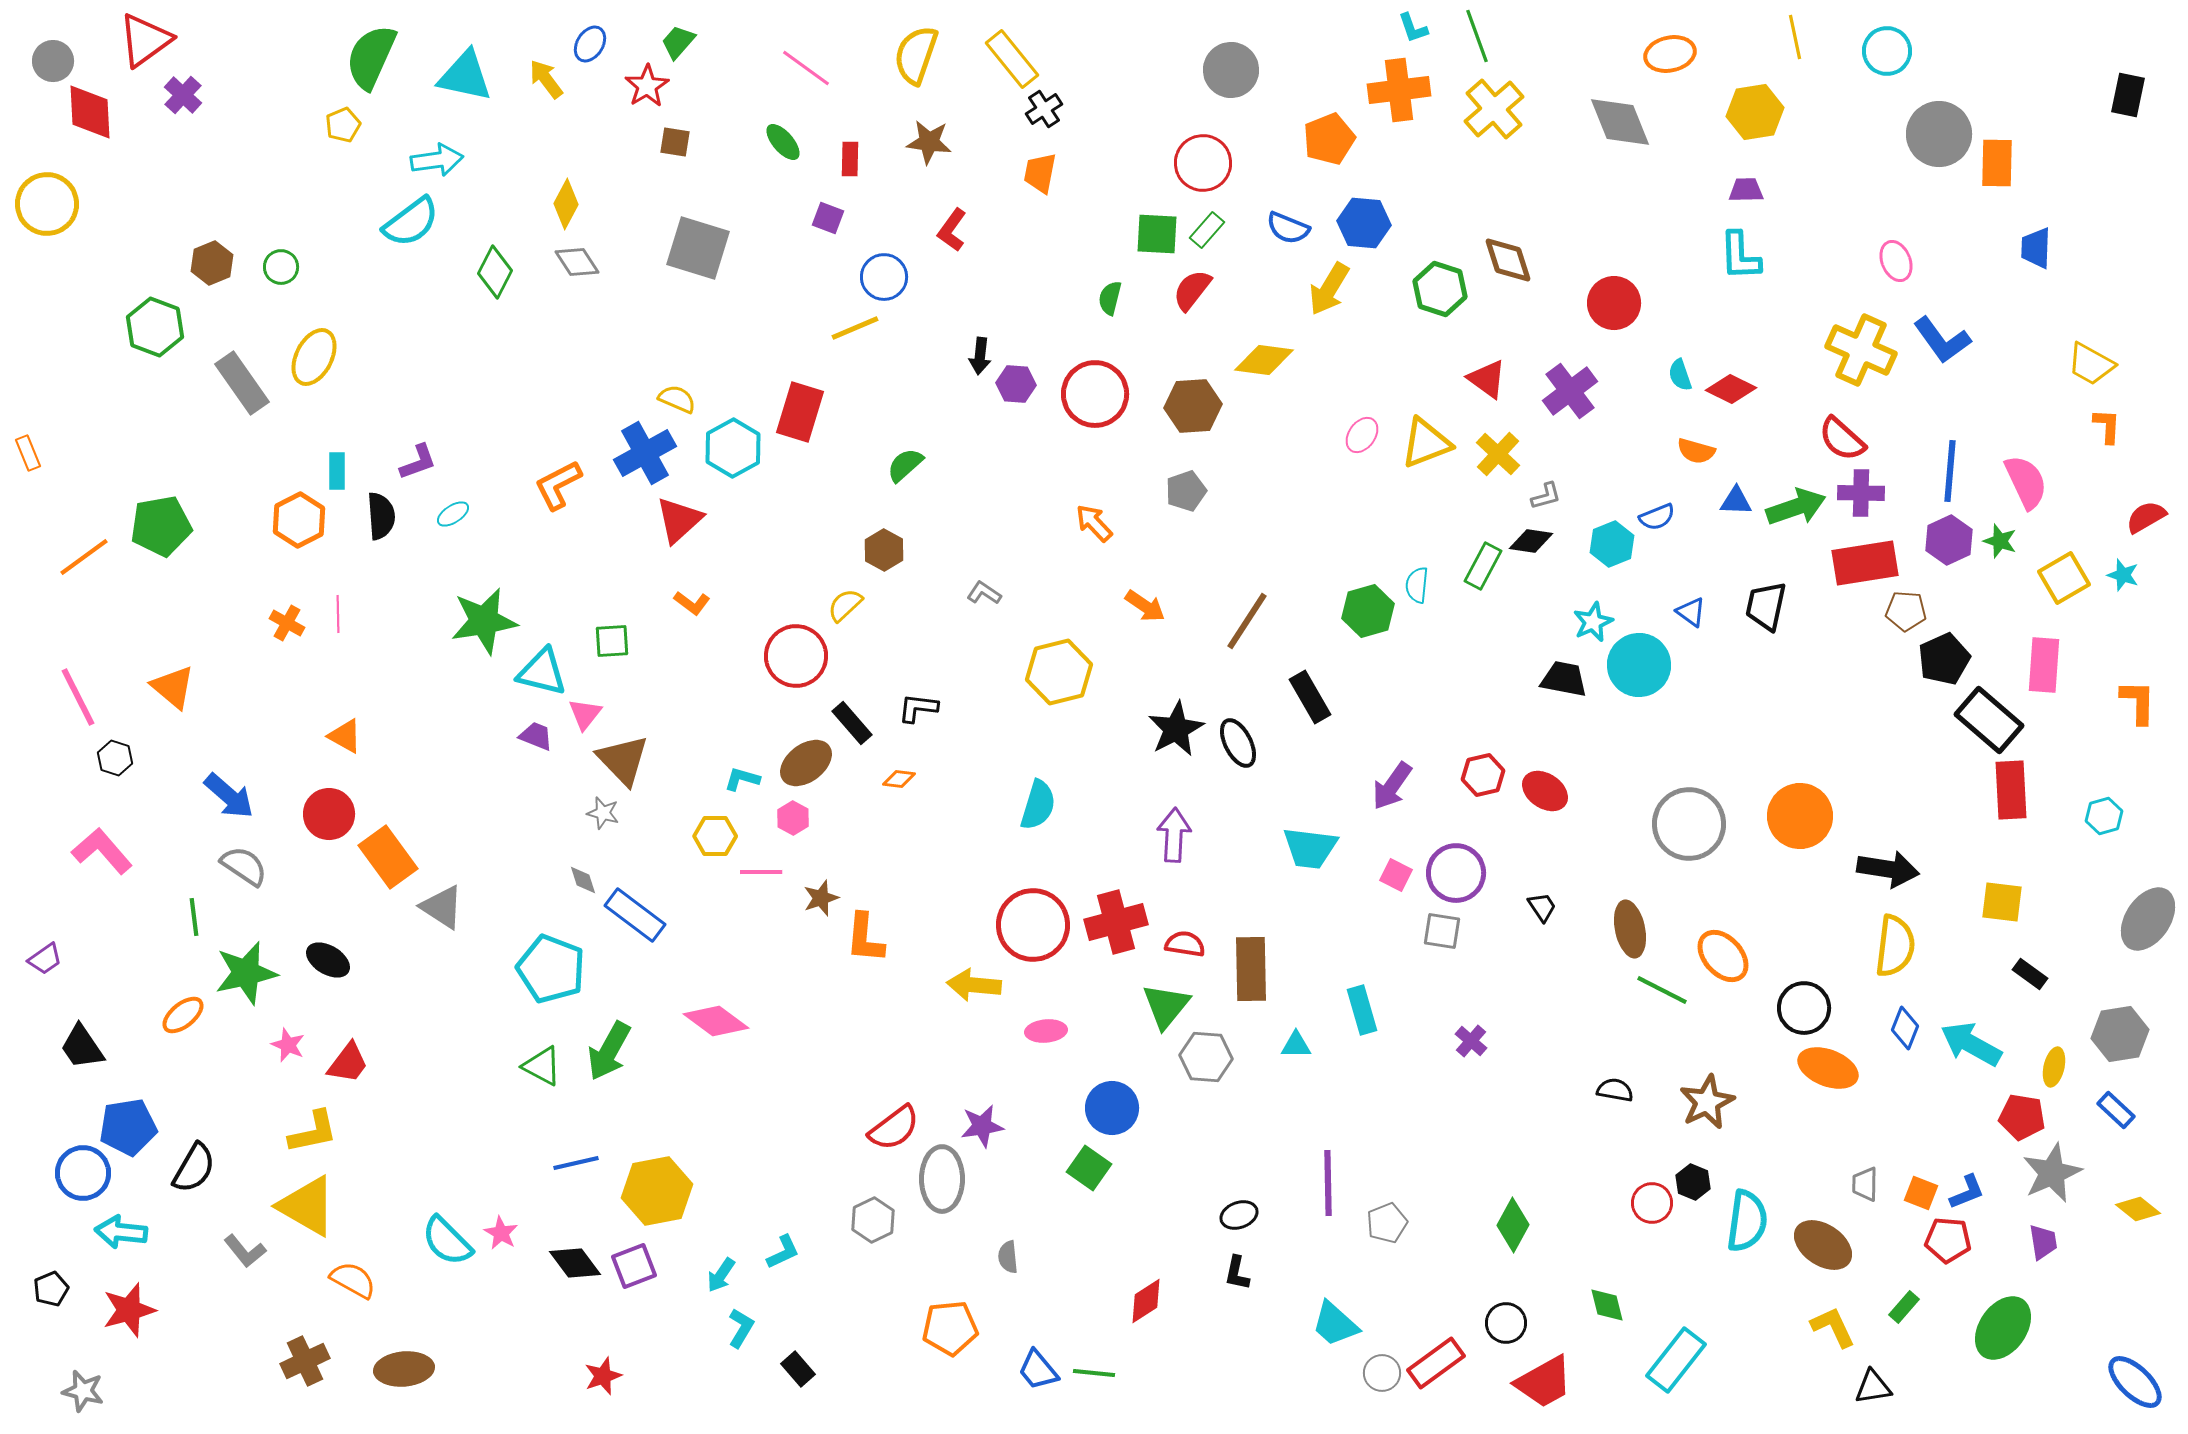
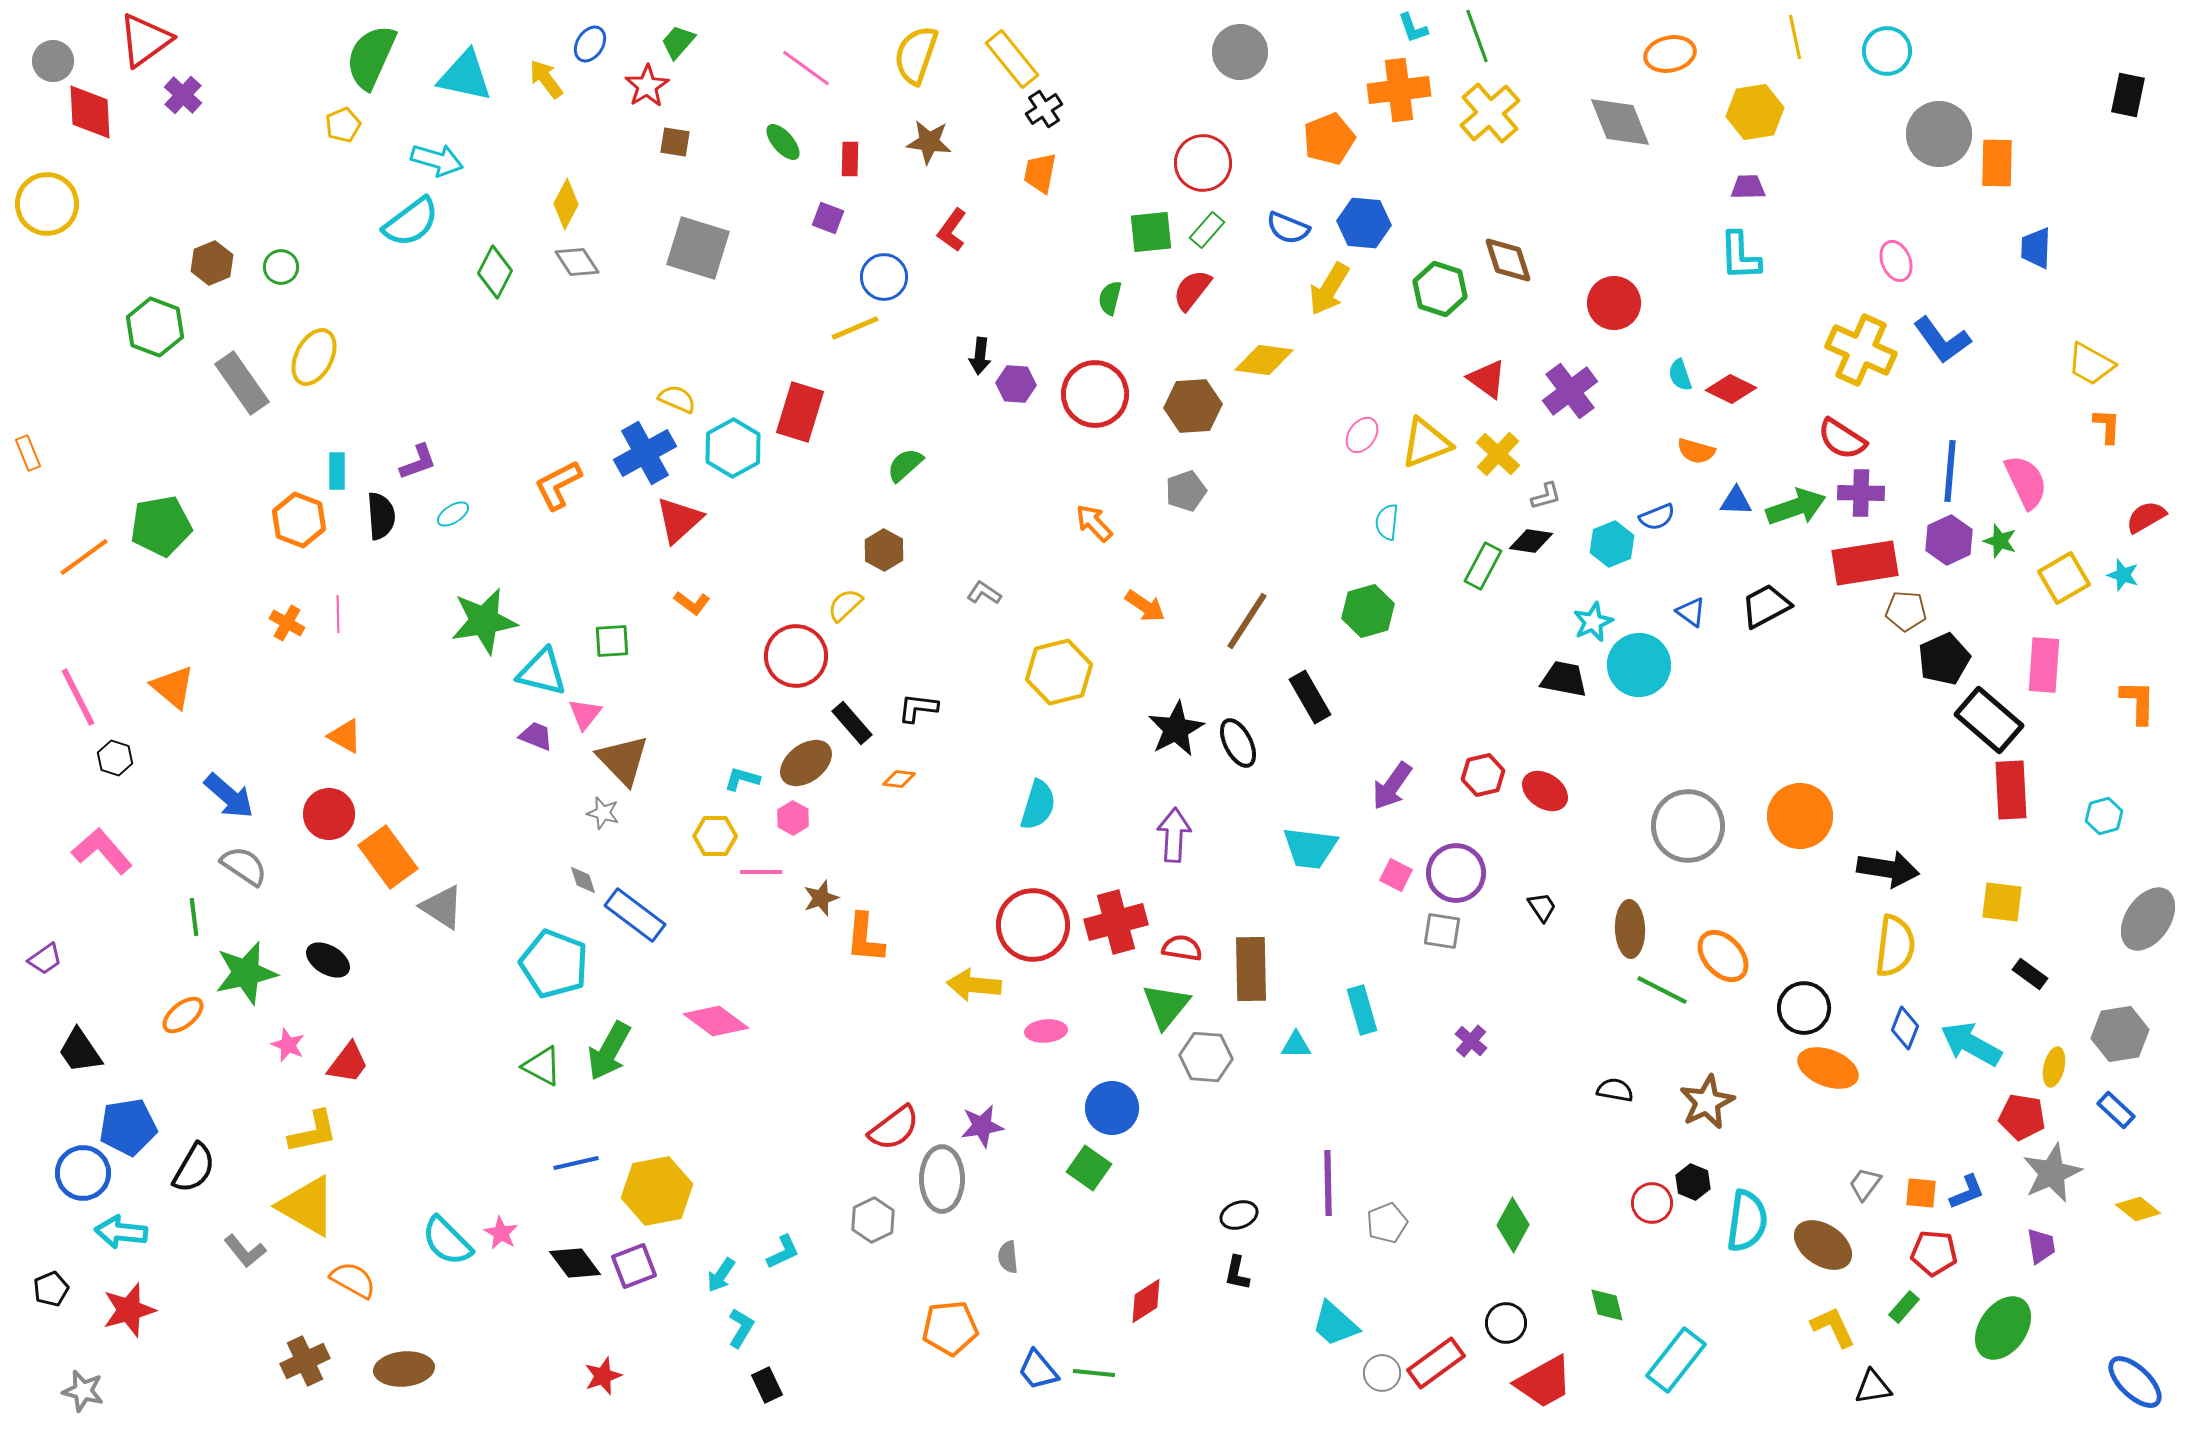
gray circle at (1231, 70): moved 9 px right, 18 px up
yellow cross at (1494, 109): moved 4 px left, 4 px down
cyan arrow at (437, 160): rotated 24 degrees clockwise
purple trapezoid at (1746, 190): moved 2 px right, 3 px up
green square at (1157, 234): moved 6 px left, 2 px up; rotated 9 degrees counterclockwise
red semicircle at (1842, 439): rotated 9 degrees counterclockwise
orange hexagon at (299, 520): rotated 12 degrees counterclockwise
cyan semicircle at (1417, 585): moved 30 px left, 63 px up
black trapezoid at (1766, 606): rotated 50 degrees clockwise
gray circle at (1689, 824): moved 1 px left, 2 px down
brown ellipse at (1630, 929): rotated 10 degrees clockwise
red semicircle at (1185, 944): moved 3 px left, 4 px down
cyan pentagon at (551, 969): moved 3 px right, 5 px up
black trapezoid at (82, 1047): moved 2 px left, 4 px down
gray trapezoid at (1865, 1184): rotated 36 degrees clockwise
orange square at (1921, 1193): rotated 16 degrees counterclockwise
red pentagon at (1948, 1240): moved 14 px left, 13 px down
purple trapezoid at (2043, 1242): moved 2 px left, 4 px down
black rectangle at (798, 1369): moved 31 px left, 16 px down; rotated 16 degrees clockwise
